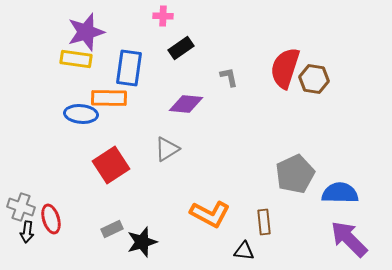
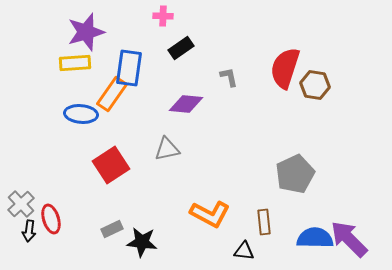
yellow rectangle: moved 1 px left, 4 px down; rotated 12 degrees counterclockwise
brown hexagon: moved 1 px right, 6 px down
orange rectangle: moved 3 px right, 4 px up; rotated 56 degrees counterclockwise
gray triangle: rotated 20 degrees clockwise
blue semicircle: moved 25 px left, 45 px down
gray cross: moved 3 px up; rotated 28 degrees clockwise
black arrow: moved 2 px right, 1 px up
black star: rotated 24 degrees clockwise
